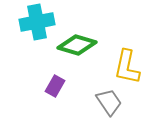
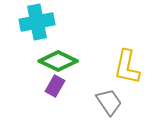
green diamond: moved 19 px left, 16 px down; rotated 9 degrees clockwise
